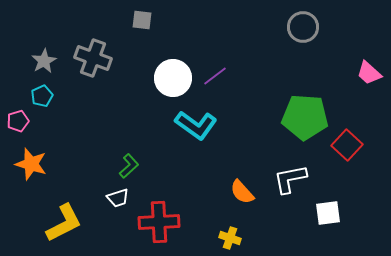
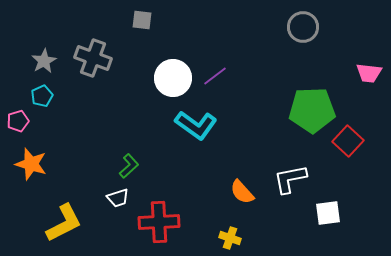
pink trapezoid: rotated 36 degrees counterclockwise
green pentagon: moved 7 px right, 7 px up; rotated 6 degrees counterclockwise
red square: moved 1 px right, 4 px up
